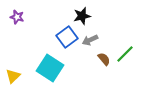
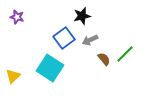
blue square: moved 3 px left, 1 px down
